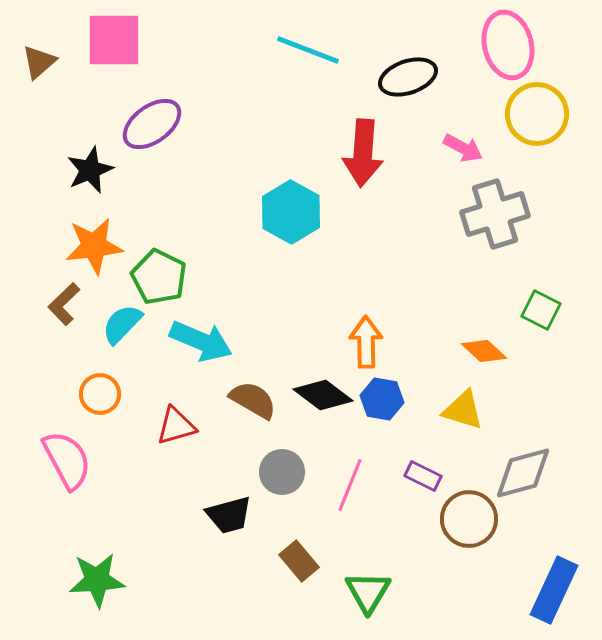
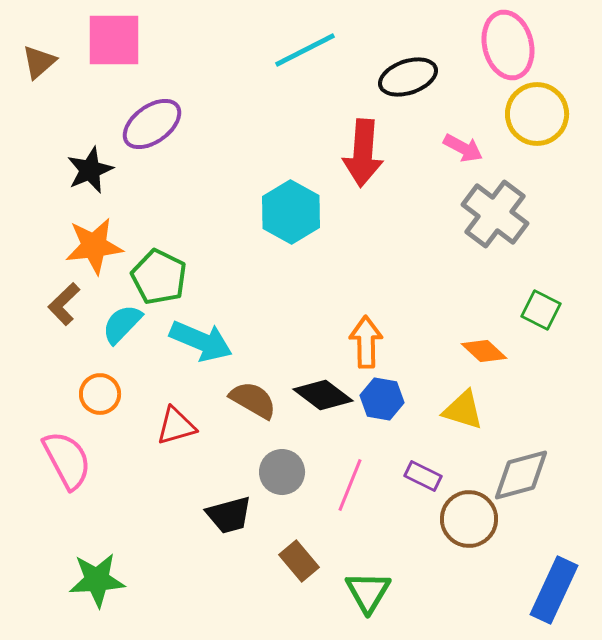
cyan line: moved 3 px left; rotated 48 degrees counterclockwise
gray cross: rotated 36 degrees counterclockwise
gray diamond: moved 2 px left, 2 px down
